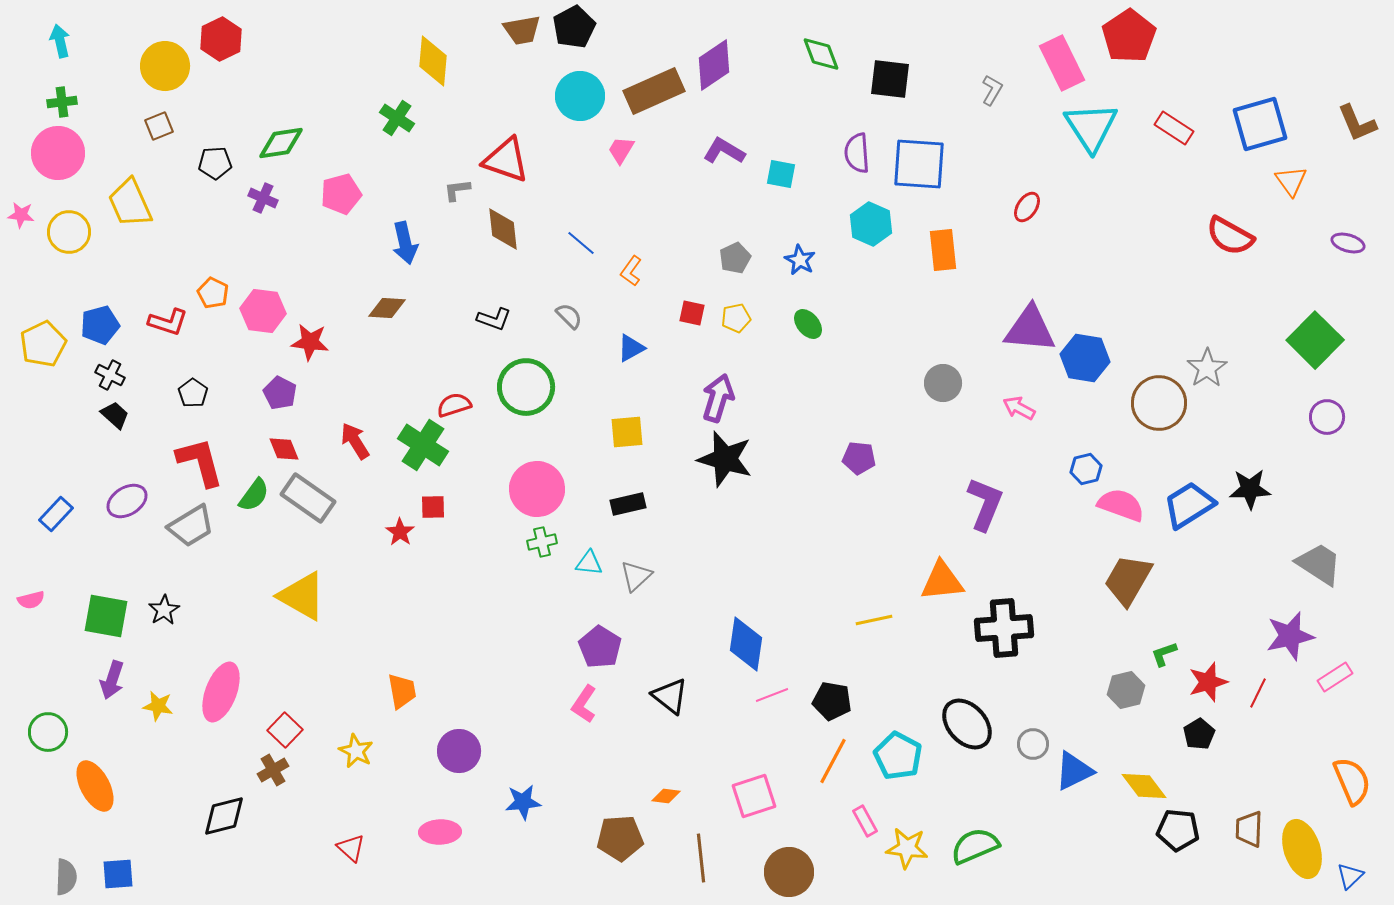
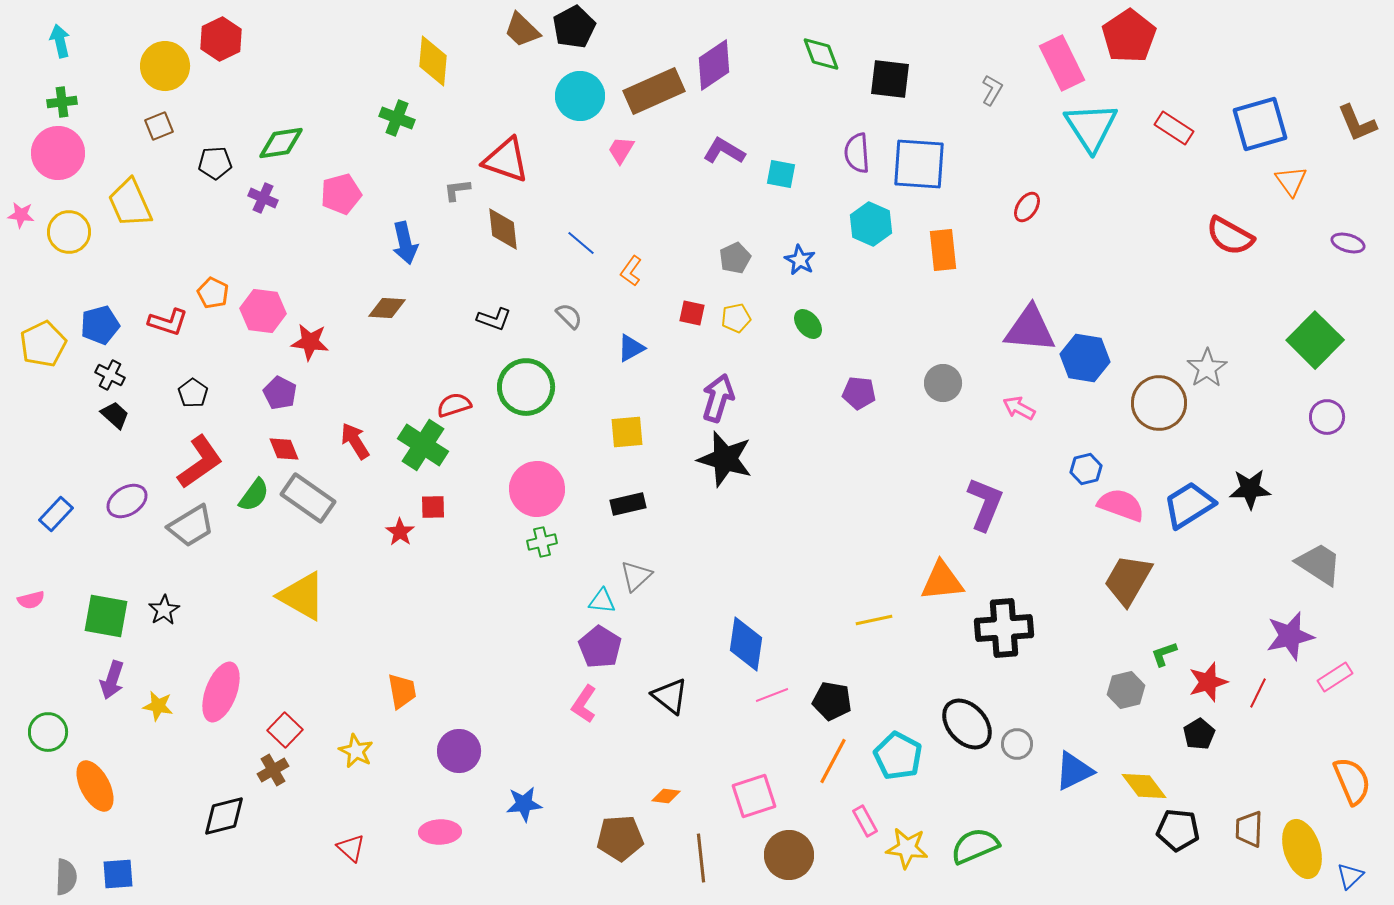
brown trapezoid at (522, 30): rotated 54 degrees clockwise
green cross at (397, 118): rotated 12 degrees counterclockwise
purple pentagon at (859, 458): moved 65 px up
red L-shape at (200, 462): rotated 70 degrees clockwise
cyan triangle at (589, 563): moved 13 px right, 38 px down
gray circle at (1033, 744): moved 16 px left
blue star at (523, 802): moved 1 px right, 2 px down
brown circle at (789, 872): moved 17 px up
